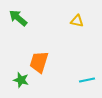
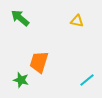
green arrow: moved 2 px right
cyan line: rotated 28 degrees counterclockwise
